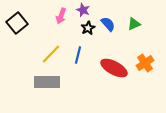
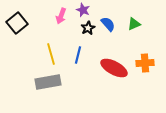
yellow line: rotated 60 degrees counterclockwise
orange cross: rotated 30 degrees clockwise
gray rectangle: moved 1 px right; rotated 10 degrees counterclockwise
